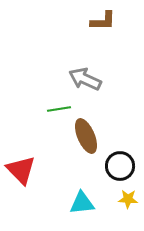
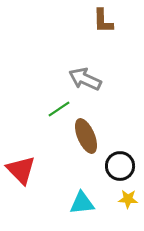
brown L-shape: rotated 88 degrees clockwise
green line: rotated 25 degrees counterclockwise
